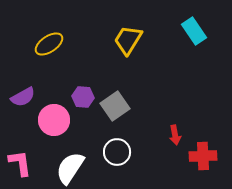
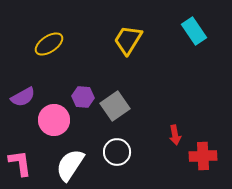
white semicircle: moved 3 px up
